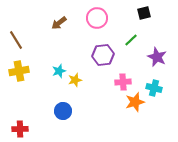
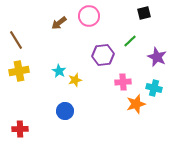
pink circle: moved 8 px left, 2 px up
green line: moved 1 px left, 1 px down
cyan star: rotated 24 degrees counterclockwise
orange star: moved 1 px right, 2 px down
blue circle: moved 2 px right
